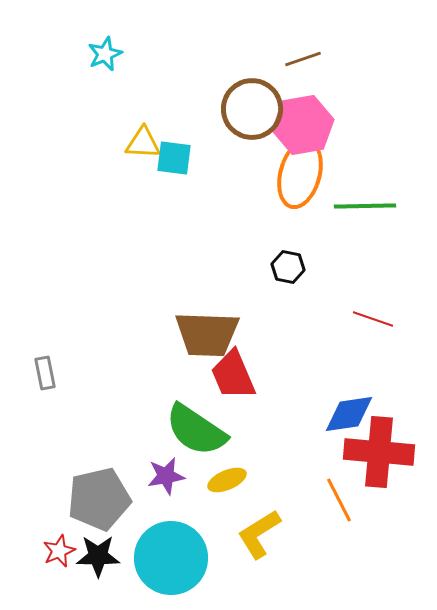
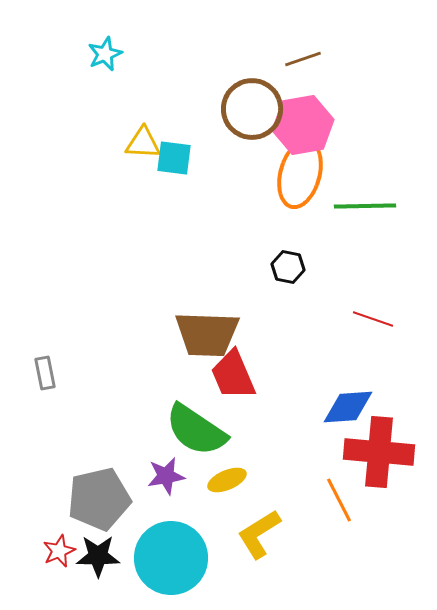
blue diamond: moved 1 px left, 7 px up; rotated 4 degrees clockwise
